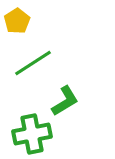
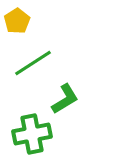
green L-shape: moved 2 px up
